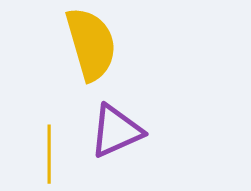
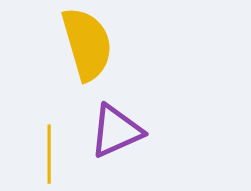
yellow semicircle: moved 4 px left
